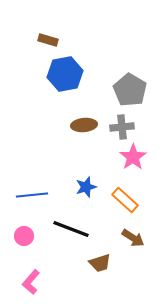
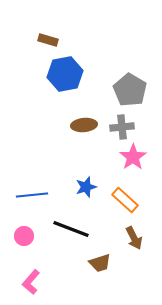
brown arrow: moved 1 px right; rotated 30 degrees clockwise
